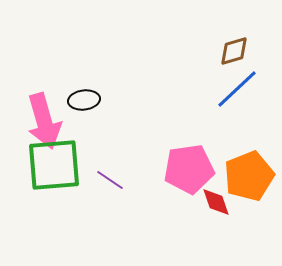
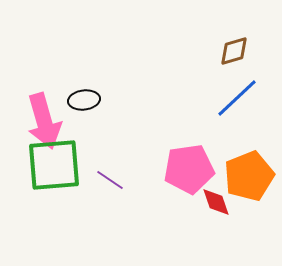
blue line: moved 9 px down
